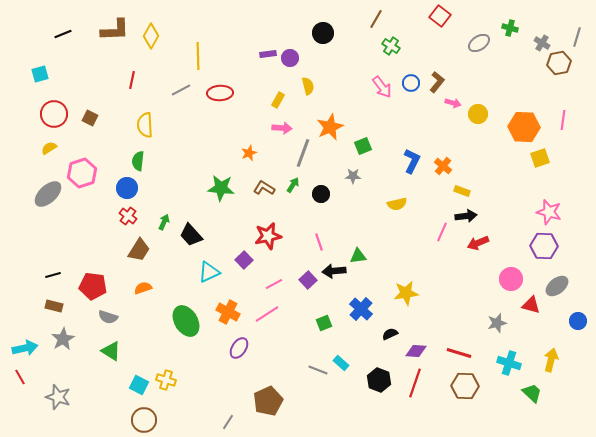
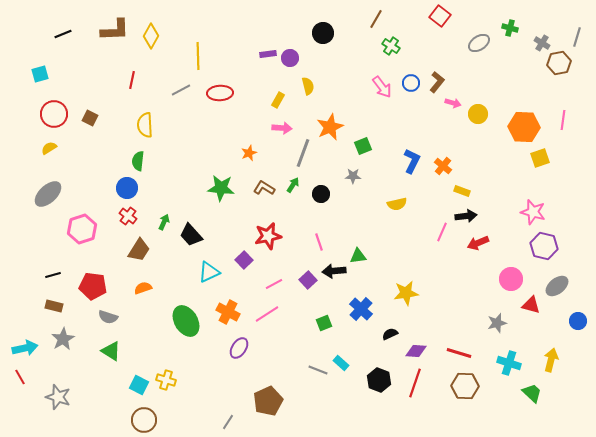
pink hexagon at (82, 173): moved 56 px down
pink star at (549, 212): moved 16 px left
purple hexagon at (544, 246): rotated 12 degrees clockwise
